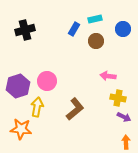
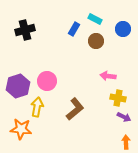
cyan rectangle: rotated 40 degrees clockwise
